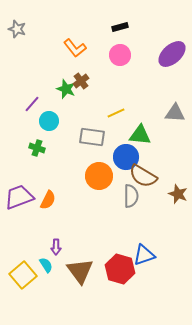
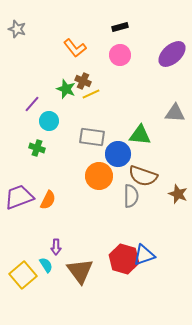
brown cross: moved 2 px right; rotated 28 degrees counterclockwise
yellow line: moved 25 px left, 19 px up
blue circle: moved 8 px left, 3 px up
brown semicircle: rotated 12 degrees counterclockwise
red hexagon: moved 4 px right, 10 px up
